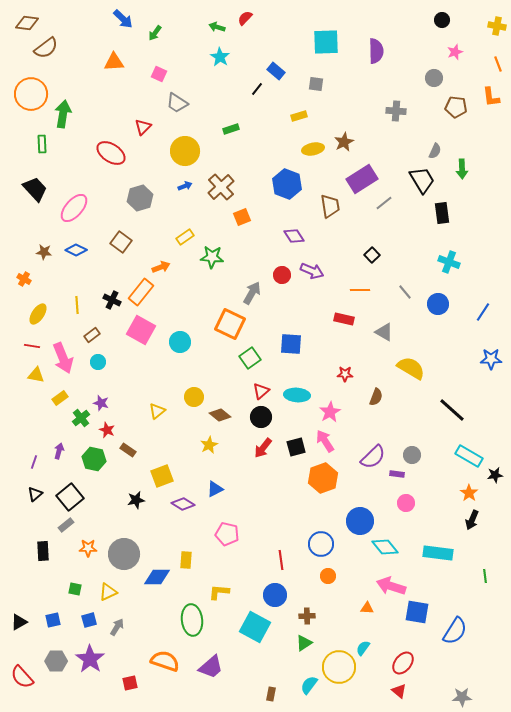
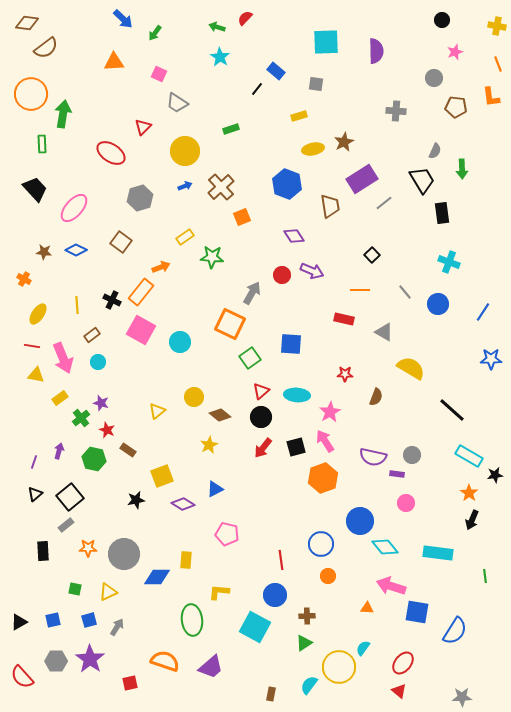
purple semicircle at (373, 457): rotated 56 degrees clockwise
